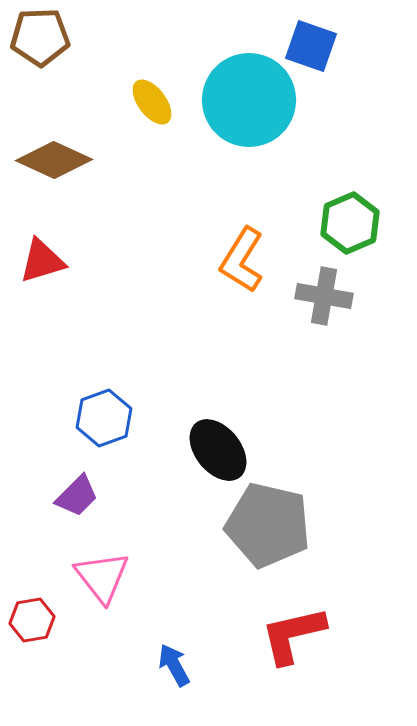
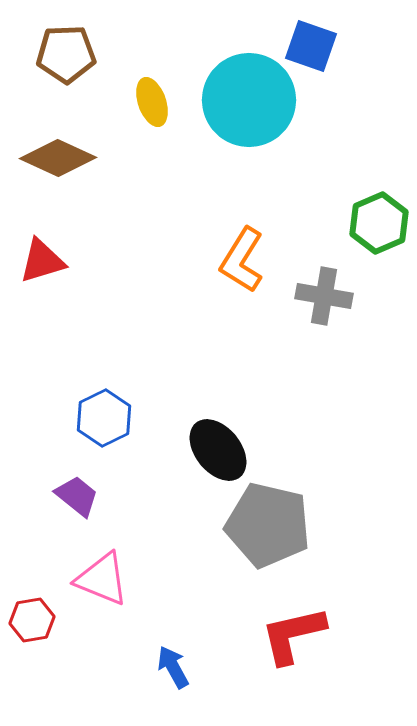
brown pentagon: moved 26 px right, 17 px down
yellow ellipse: rotated 18 degrees clockwise
brown diamond: moved 4 px right, 2 px up
green hexagon: moved 29 px right
blue hexagon: rotated 6 degrees counterclockwise
purple trapezoid: rotated 96 degrees counterclockwise
pink triangle: moved 2 px down; rotated 30 degrees counterclockwise
blue arrow: moved 1 px left, 2 px down
